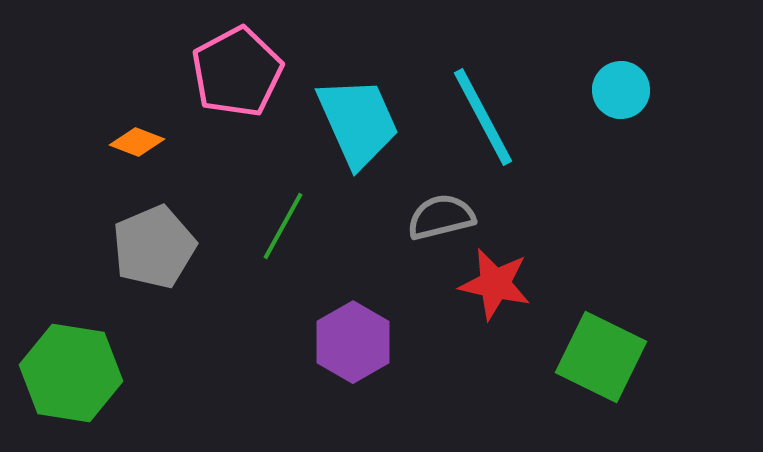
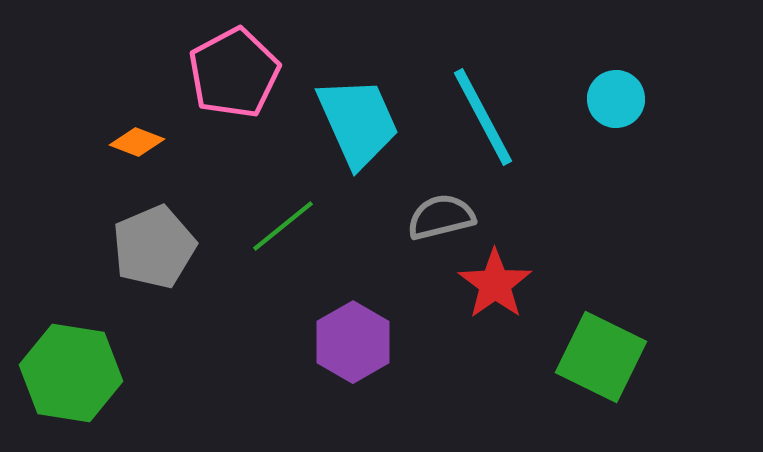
pink pentagon: moved 3 px left, 1 px down
cyan circle: moved 5 px left, 9 px down
green line: rotated 22 degrees clockwise
red star: rotated 24 degrees clockwise
